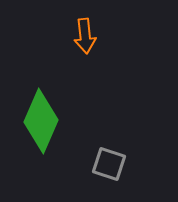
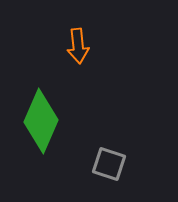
orange arrow: moved 7 px left, 10 px down
